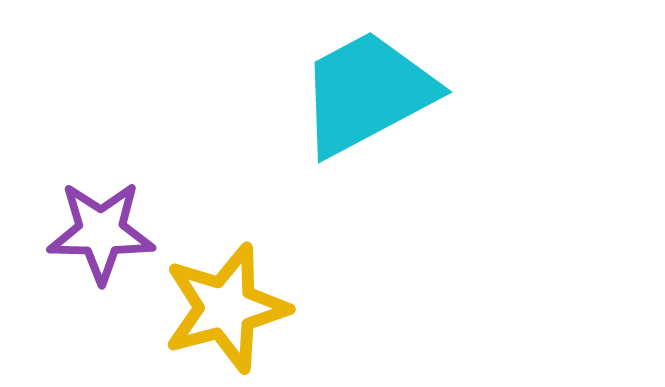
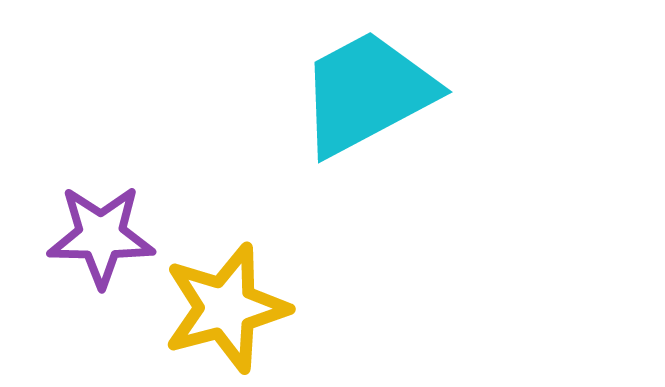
purple star: moved 4 px down
